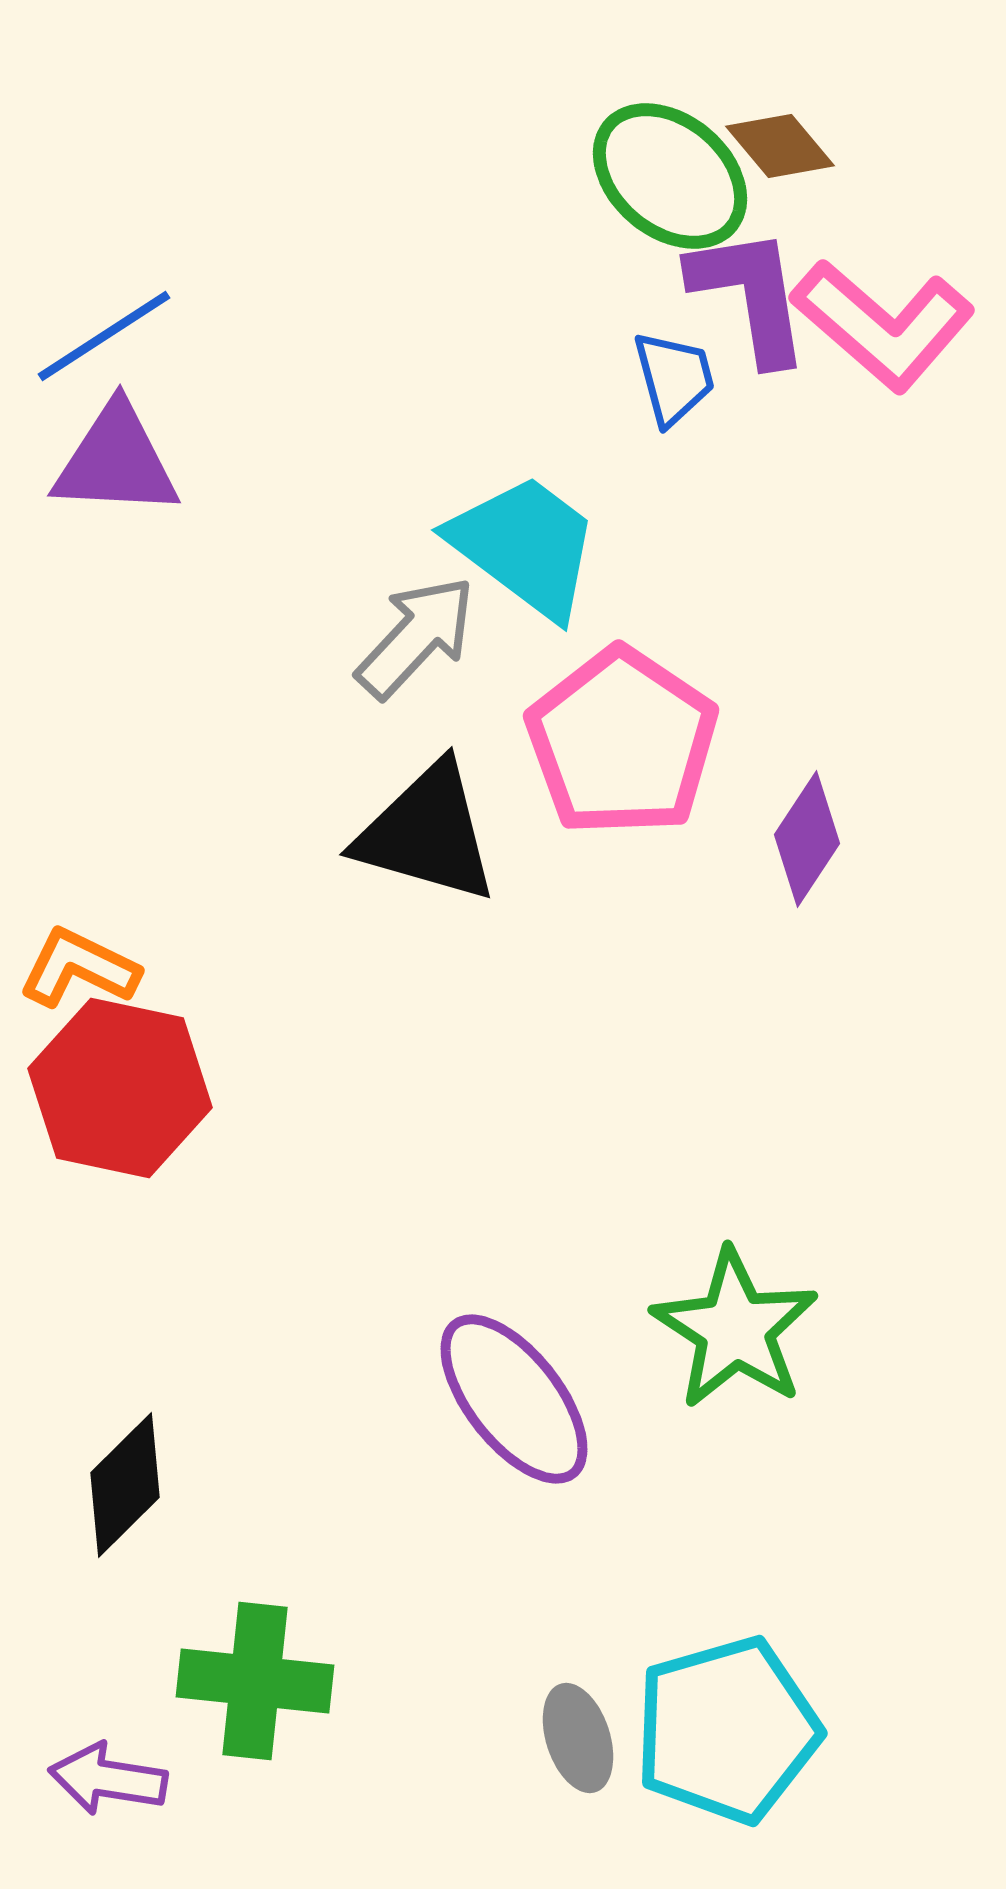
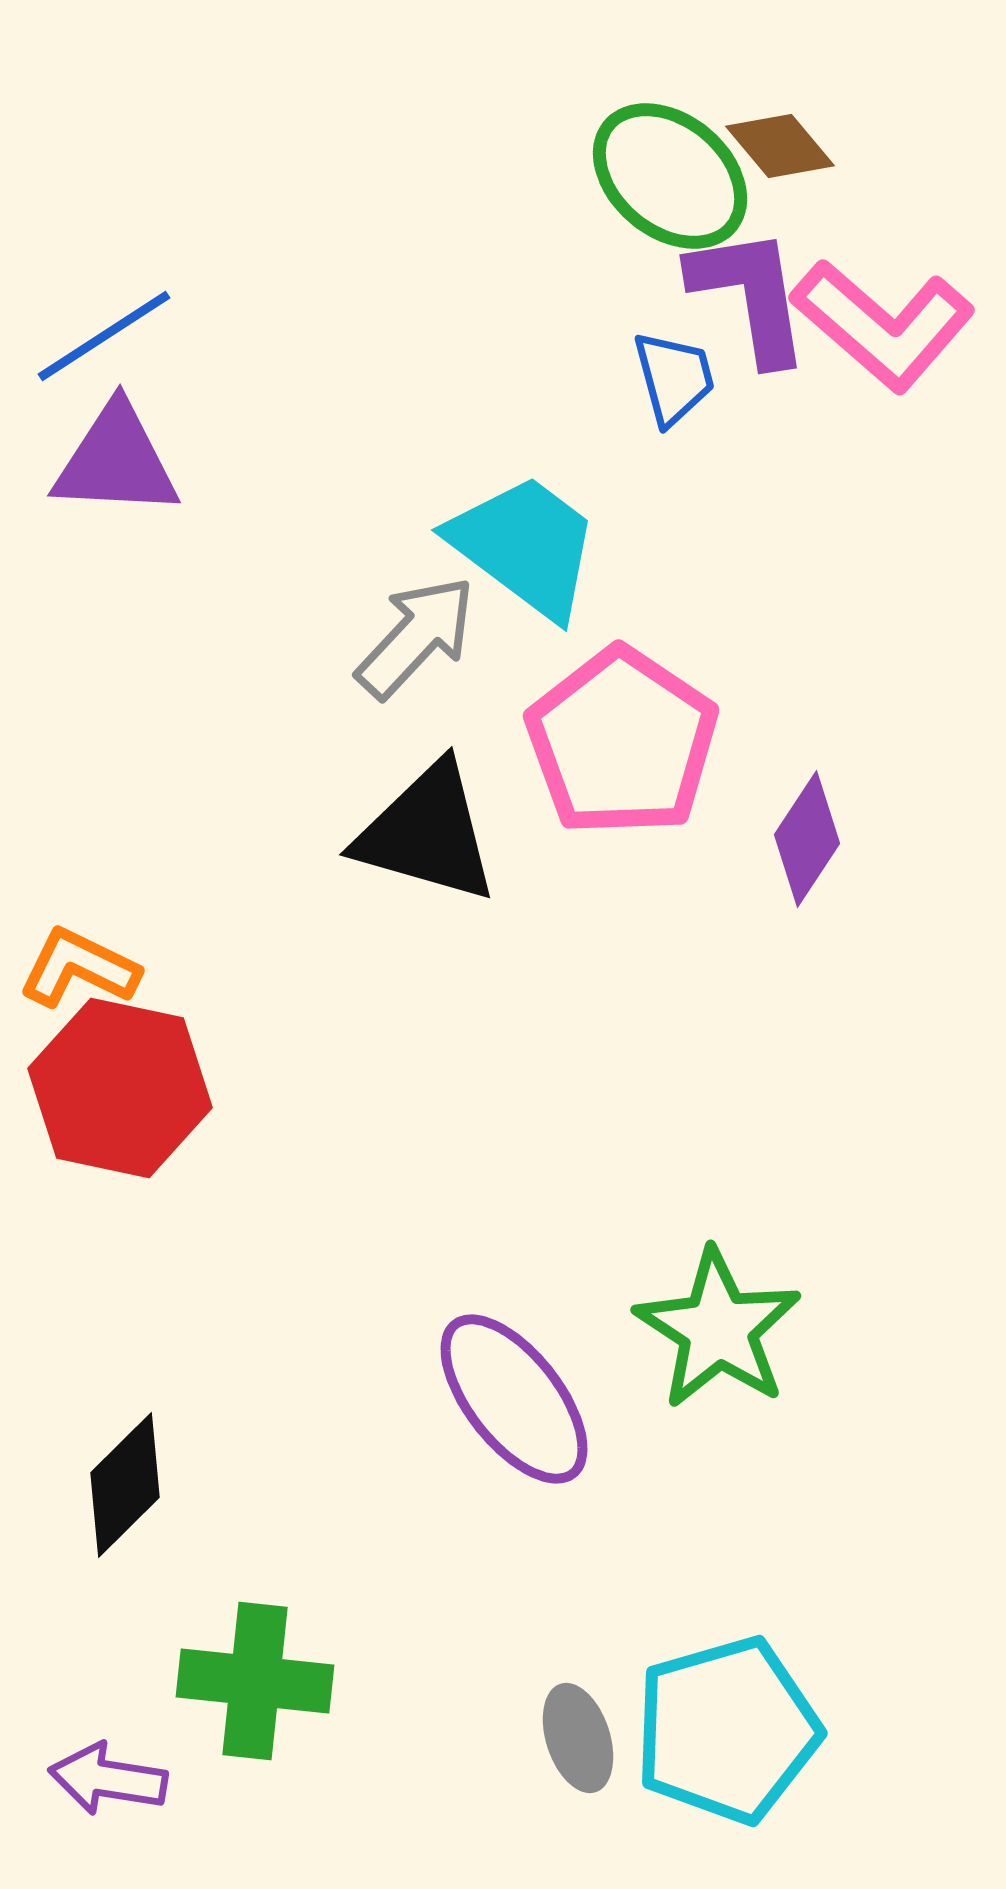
green star: moved 17 px left
